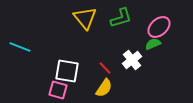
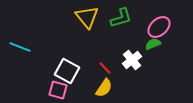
yellow triangle: moved 2 px right, 1 px up
white square: rotated 20 degrees clockwise
